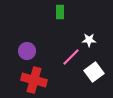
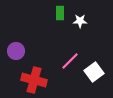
green rectangle: moved 1 px down
white star: moved 9 px left, 19 px up
purple circle: moved 11 px left
pink line: moved 1 px left, 4 px down
